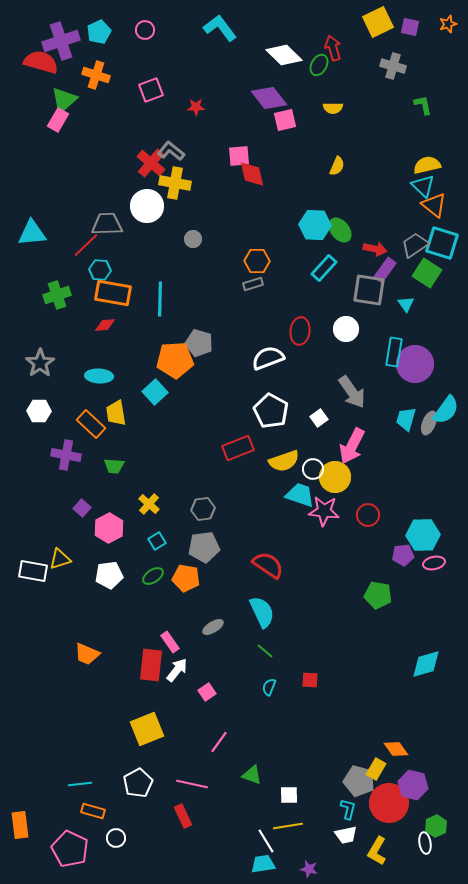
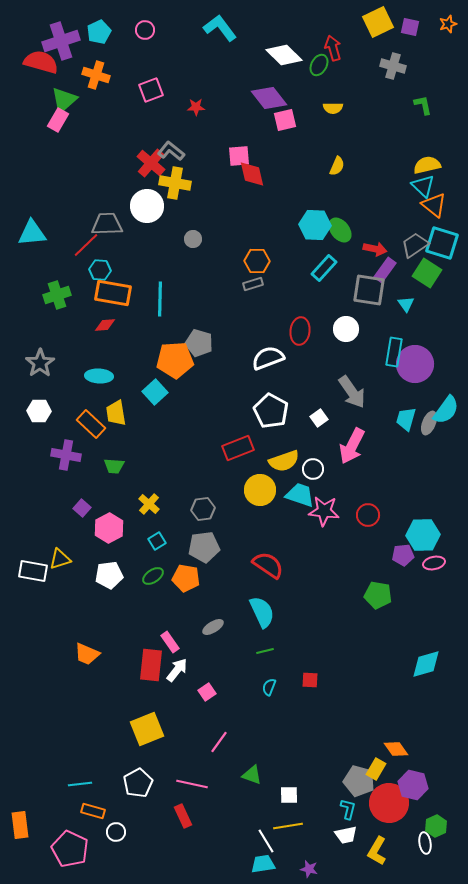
yellow circle at (335, 477): moved 75 px left, 13 px down
green line at (265, 651): rotated 54 degrees counterclockwise
white circle at (116, 838): moved 6 px up
